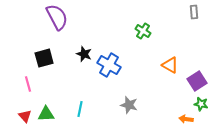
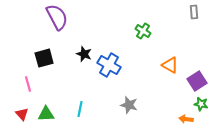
red triangle: moved 3 px left, 2 px up
